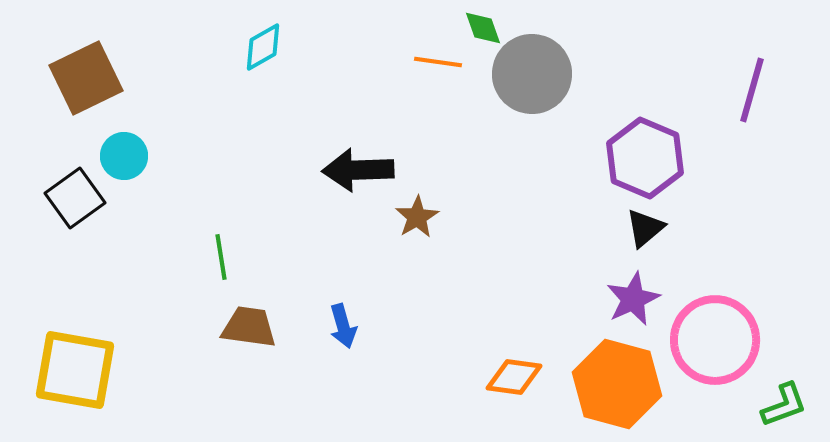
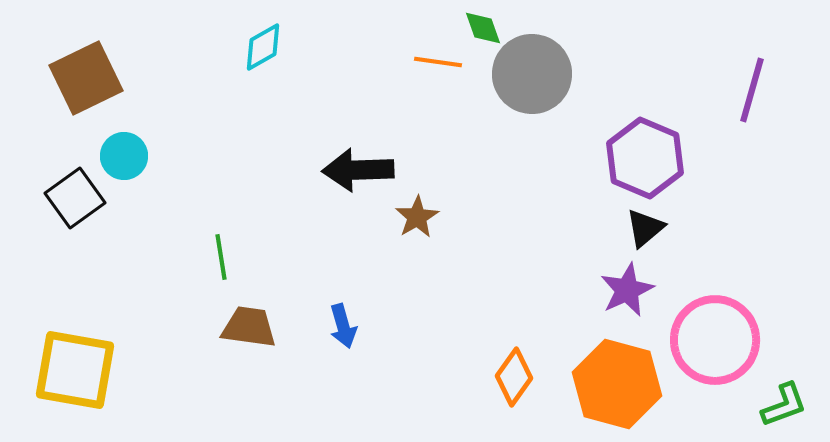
purple star: moved 6 px left, 9 px up
orange diamond: rotated 62 degrees counterclockwise
